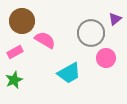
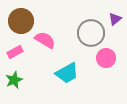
brown circle: moved 1 px left
cyan trapezoid: moved 2 px left
